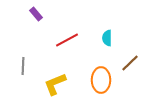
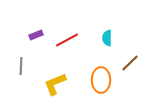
purple rectangle: moved 21 px down; rotated 72 degrees counterclockwise
gray line: moved 2 px left
